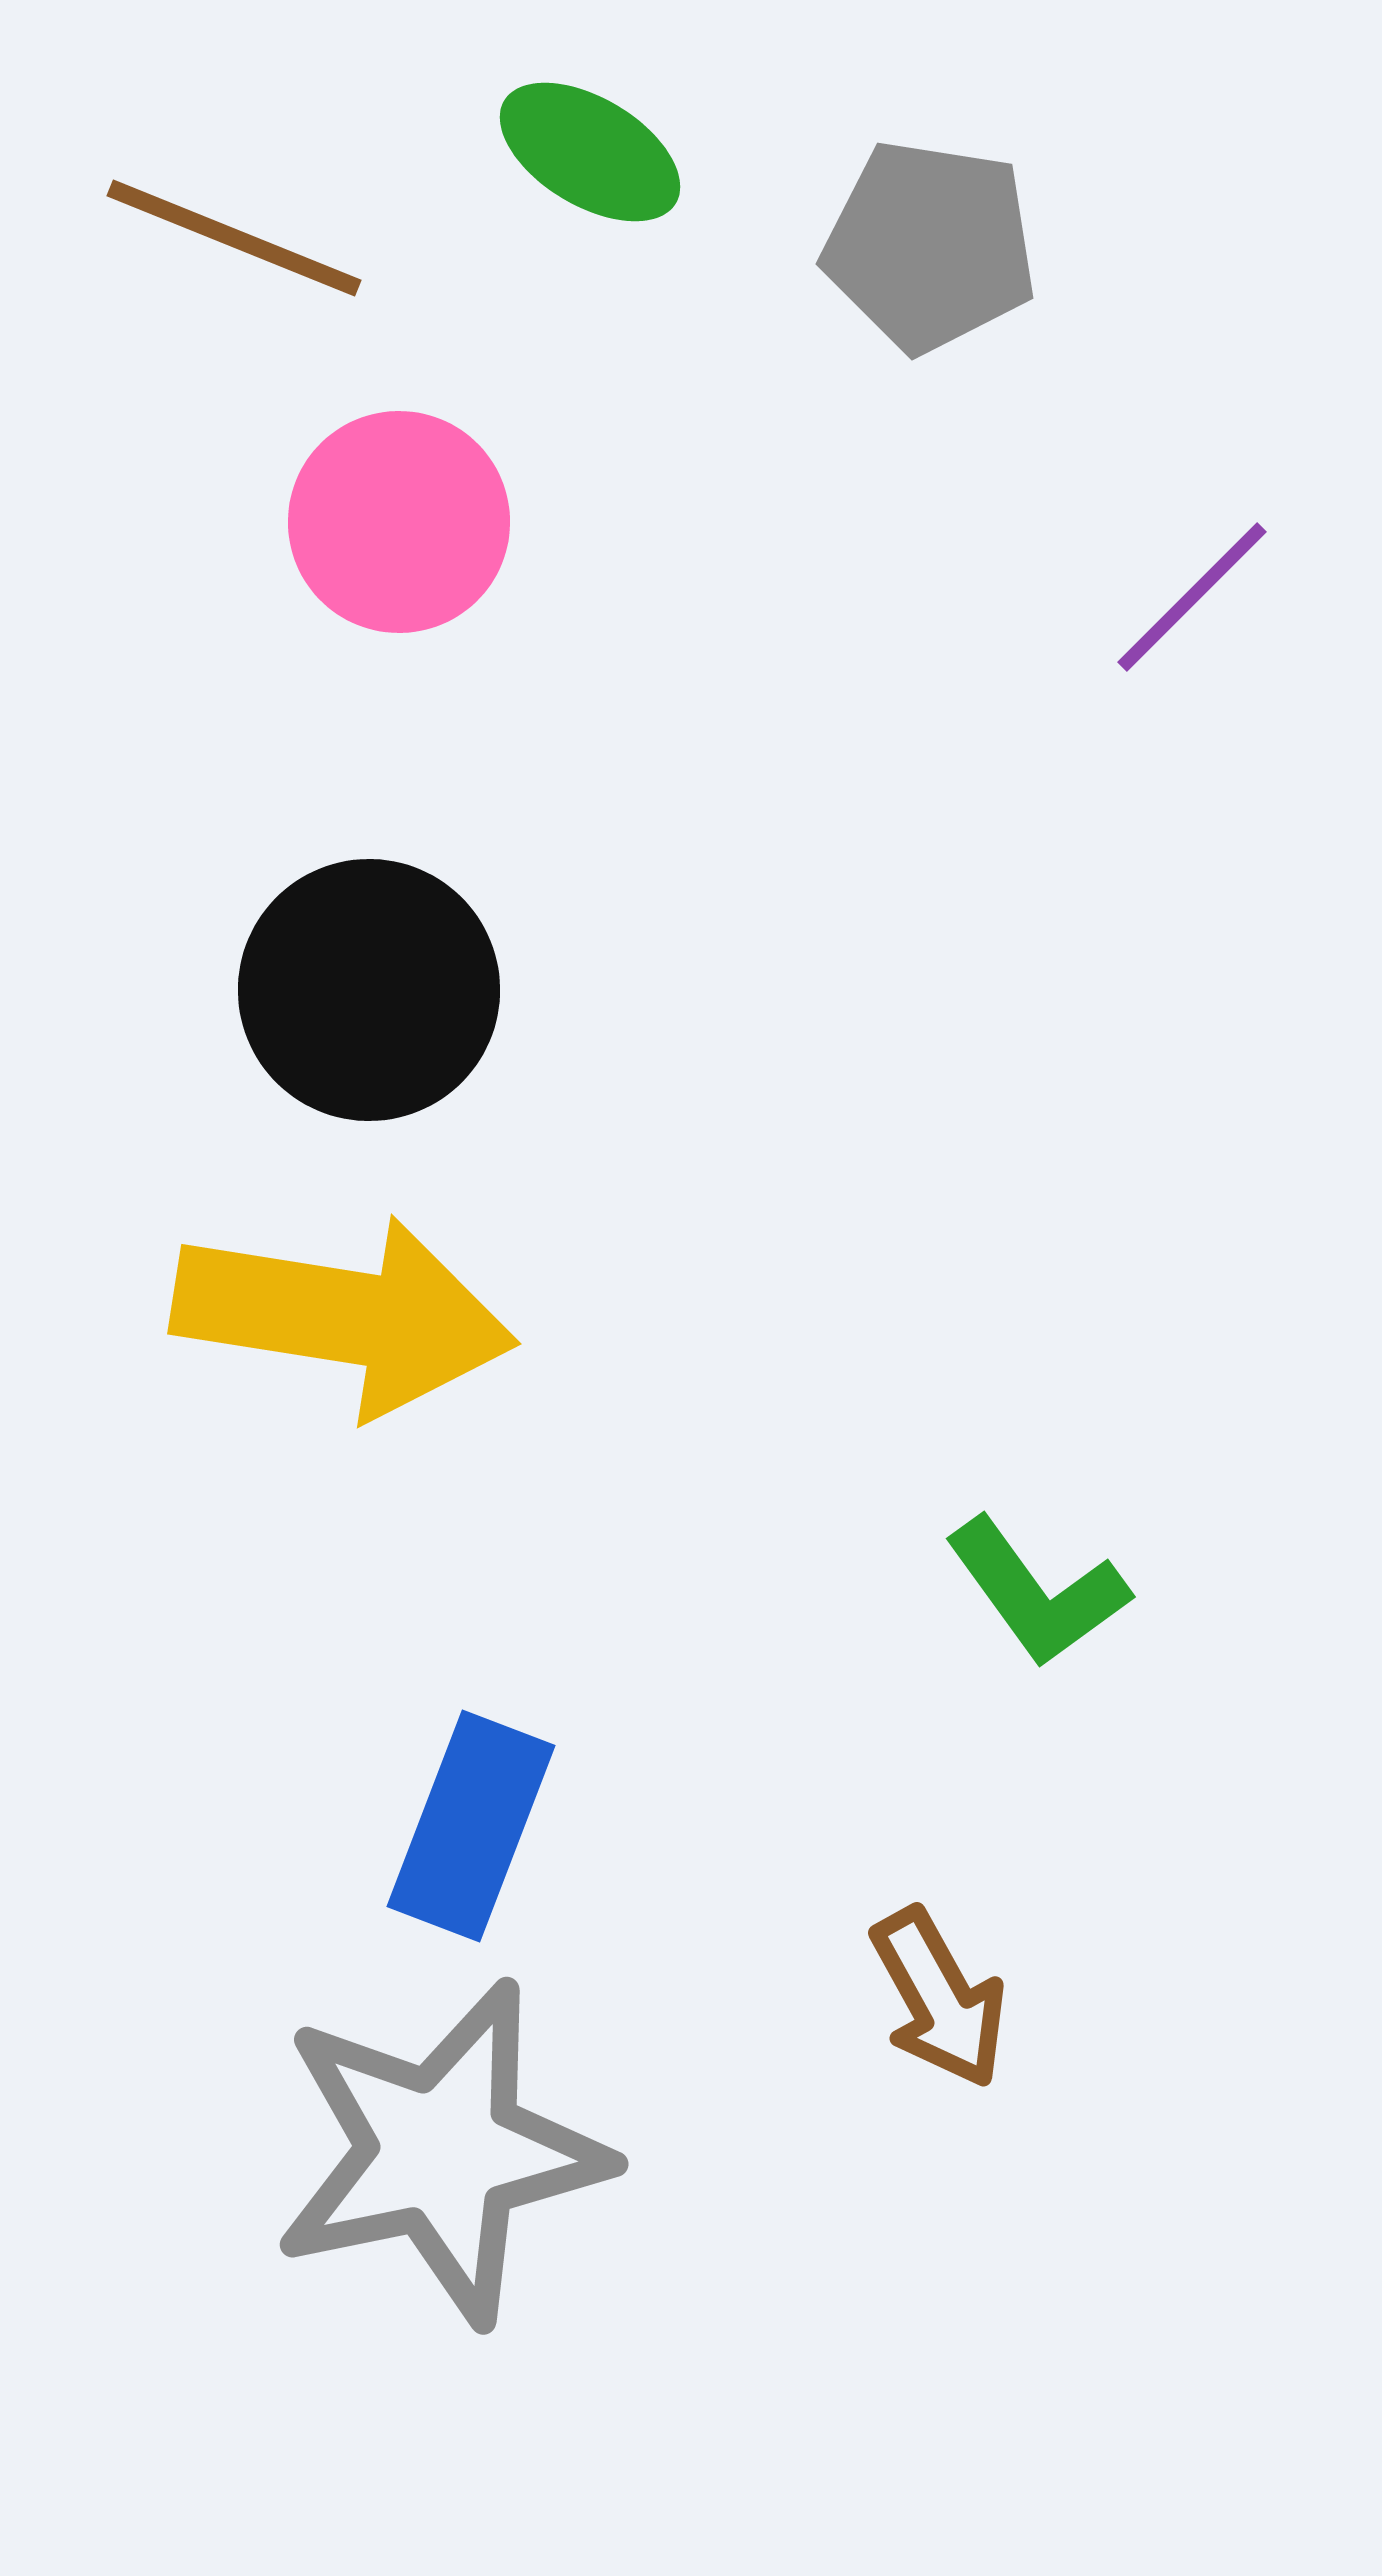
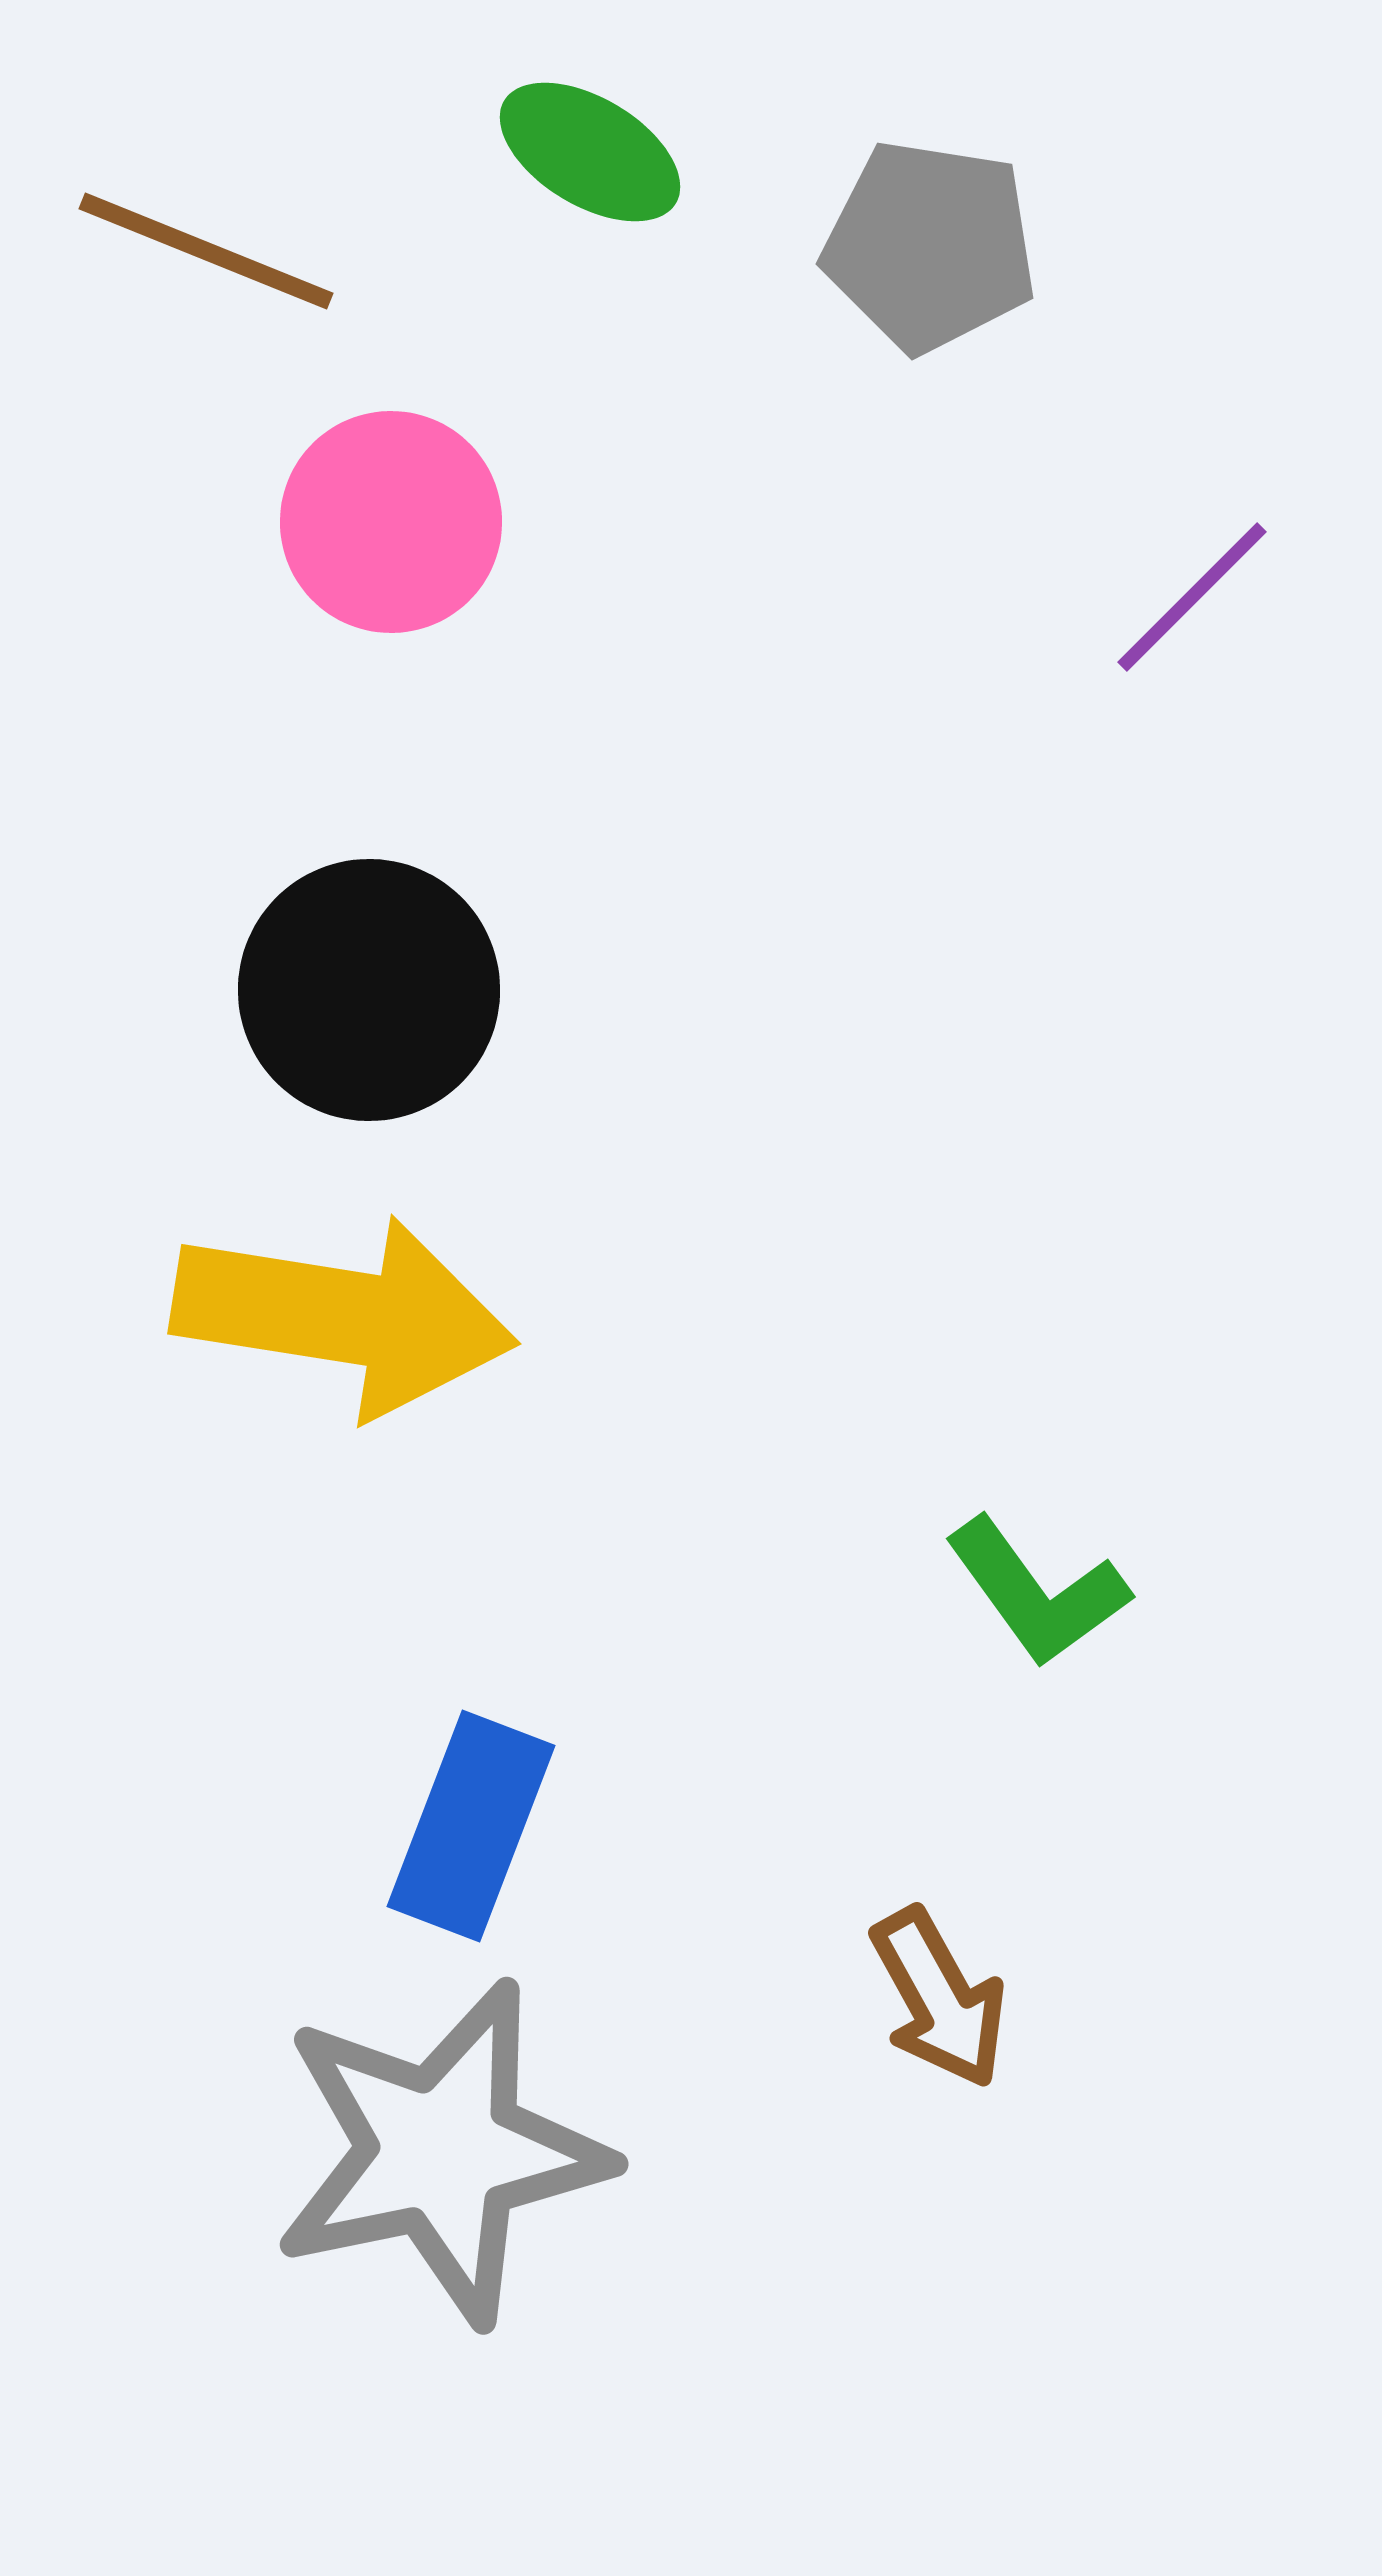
brown line: moved 28 px left, 13 px down
pink circle: moved 8 px left
